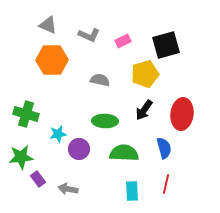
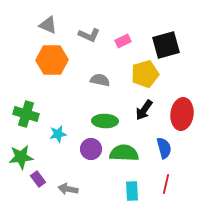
purple circle: moved 12 px right
